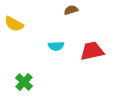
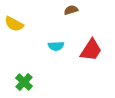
red trapezoid: moved 1 px left, 1 px up; rotated 135 degrees clockwise
